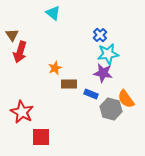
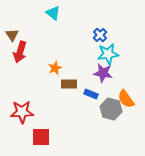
red star: rotated 30 degrees counterclockwise
